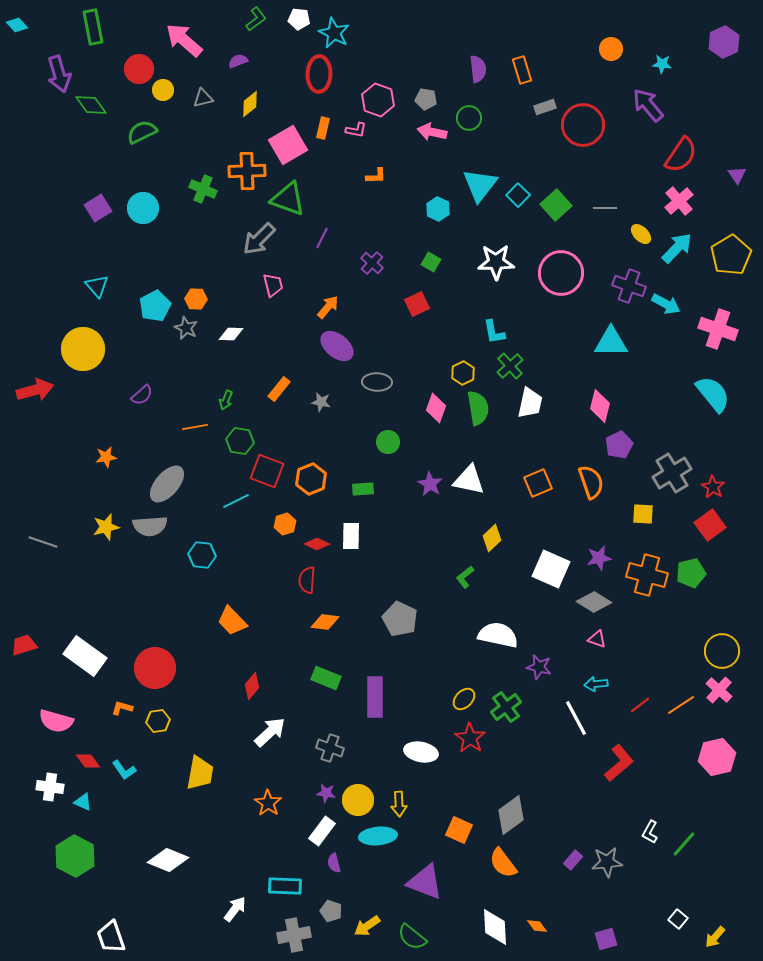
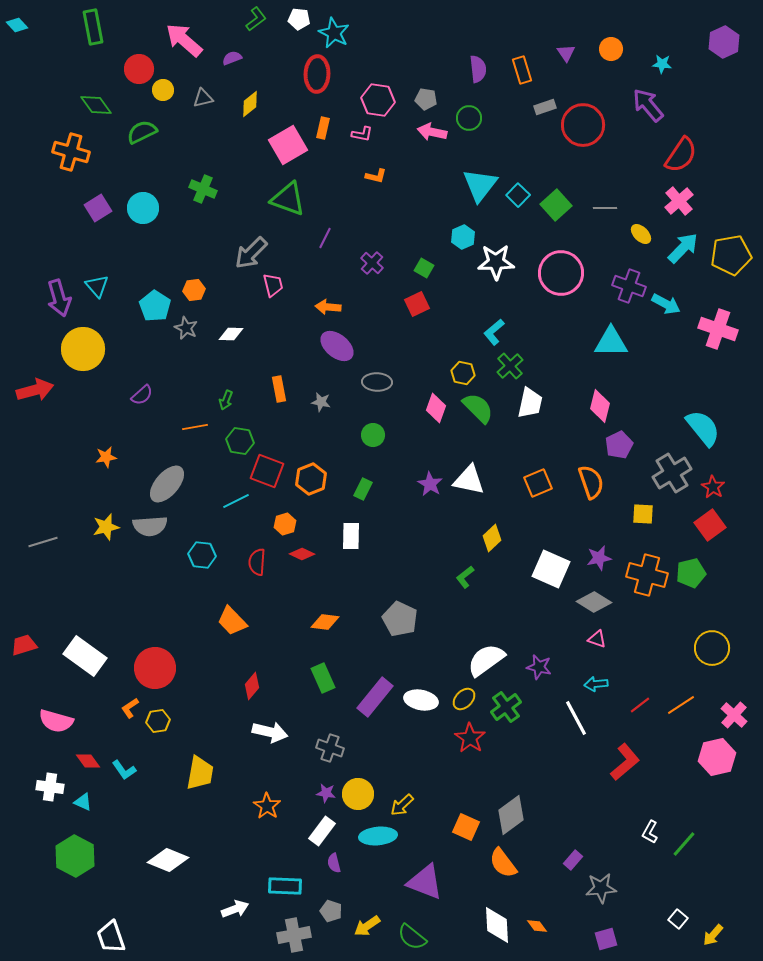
purple semicircle at (238, 61): moved 6 px left, 3 px up
purple arrow at (59, 74): moved 224 px down
red ellipse at (319, 74): moved 2 px left
pink hexagon at (378, 100): rotated 12 degrees counterclockwise
green diamond at (91, 105): moved 5 px right
pink L-shape at (356, 130): moved 6 px right, 4 px down
orange cross at (247, 171): moved 176 px left, 19 px up; rotated 18 degrees clockwise
purple triangle at (737, 175): moved 171 px left, 122 px up
orange L-shape at (376, 176): rotated 15 degrees clockwise
cyan hexagon at (438, 209): moved 25 px right, 28 px down; rotated 10 degrees clockwise
purple line at (322, 238): moved 3 px right
gray arrow at (259, 239): moved 8 px left, 14 px down
cyan arrow at (677, 248): moved 6 px right
yellow pentagon at (731, 255): rotated 21 degrees clockwise
green square at (431, 262): moved 7 px left, 6 px down
orange hexagon at (196, 299): moved 2 px left, 9 px up; rotated 10 degrees counterclockwise
cyan pentagon at (155, 306): rotated 12 degrees counterclockwise
orange arrow at (328, 307): rotated 125 degrees counterclockwise
cyan L-shape at (494, 332): rotated 60 degrees clockwise
yellow hexagon at (463, 373): rotated 20 degrees counterclockwise
orange rectangle at (279, 389): rotated 50 degrees counterclockwise
cyan semicircle at (713, 394): moved 10 px left, 34 px down
green semicircle at (478, 408): rotated 36 degrees counterclockwise
green circle at (388, 442): moved 15 px left, 7 px up
green rectangle at (363, 489): rotated 60 degrees counterclockwise
gray line at (43, 542): rotated 36 degrees counterclockwise
red diamond at (317, 544): moved 15 px left, 10 px down
red semicircle at (307, 580): moved 50 px left, 18 px up
white semicircle at (498, 635): moved 12 px left, 25 px down; rotated 48 degrees counterclockwise
yellow circle at (722, 651): moved 10 px left, 3 px up
green rectangle at (326, 678): moved 3 px left; rotated 44 degrees clockwise
pink cross at (719, 690): moved 15 px right, 25 px down
purple rectangle at (375, 697): rotated 39 degrees clockwise
orange L-shape at (122, 708): moved 8 px right; rotated 50 degrees counterclockwise
white arrow at (270, 732): rotated 56 degrees clockwise
white ellipse at (421, 752): moved 52 px up
red L-shape at (619, 763): moved 6 px right, 1 px up
yellow circle at (358, 800): moved 6 px up
orange star at (268, 803): moved 1 px left, 3 px down
yellow arrow at (399, 804): moved 3 px right, 1 px down; rotated 50 degrees clockwise
orange square at (459, 830): moved 7 px right, 3 px up
gray star at (607, 862): moved 6 px left, 26 px down
white arrow at (235, 909): rotated 32 degrees clockwise
white diamond at (495, 927): moved 2 px right, 2 px up
yellow arrow at (715, 937): moved 2 px left, 2 px up
